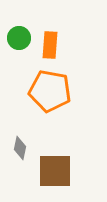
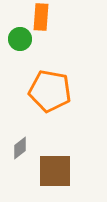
green circle: moved 1 px right, 1 px down
orange rectangle: moved 9 px left, 28 px up
gray diamond: rotated 40 degrees clockwise
